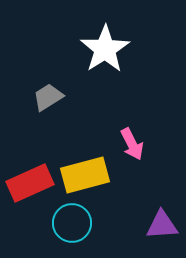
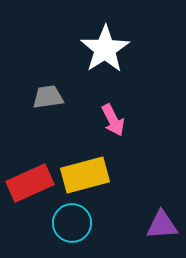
gray trapezoid: rotated 24 degrees clockwise
pink arrow: moved 19 px left, 24 px up
